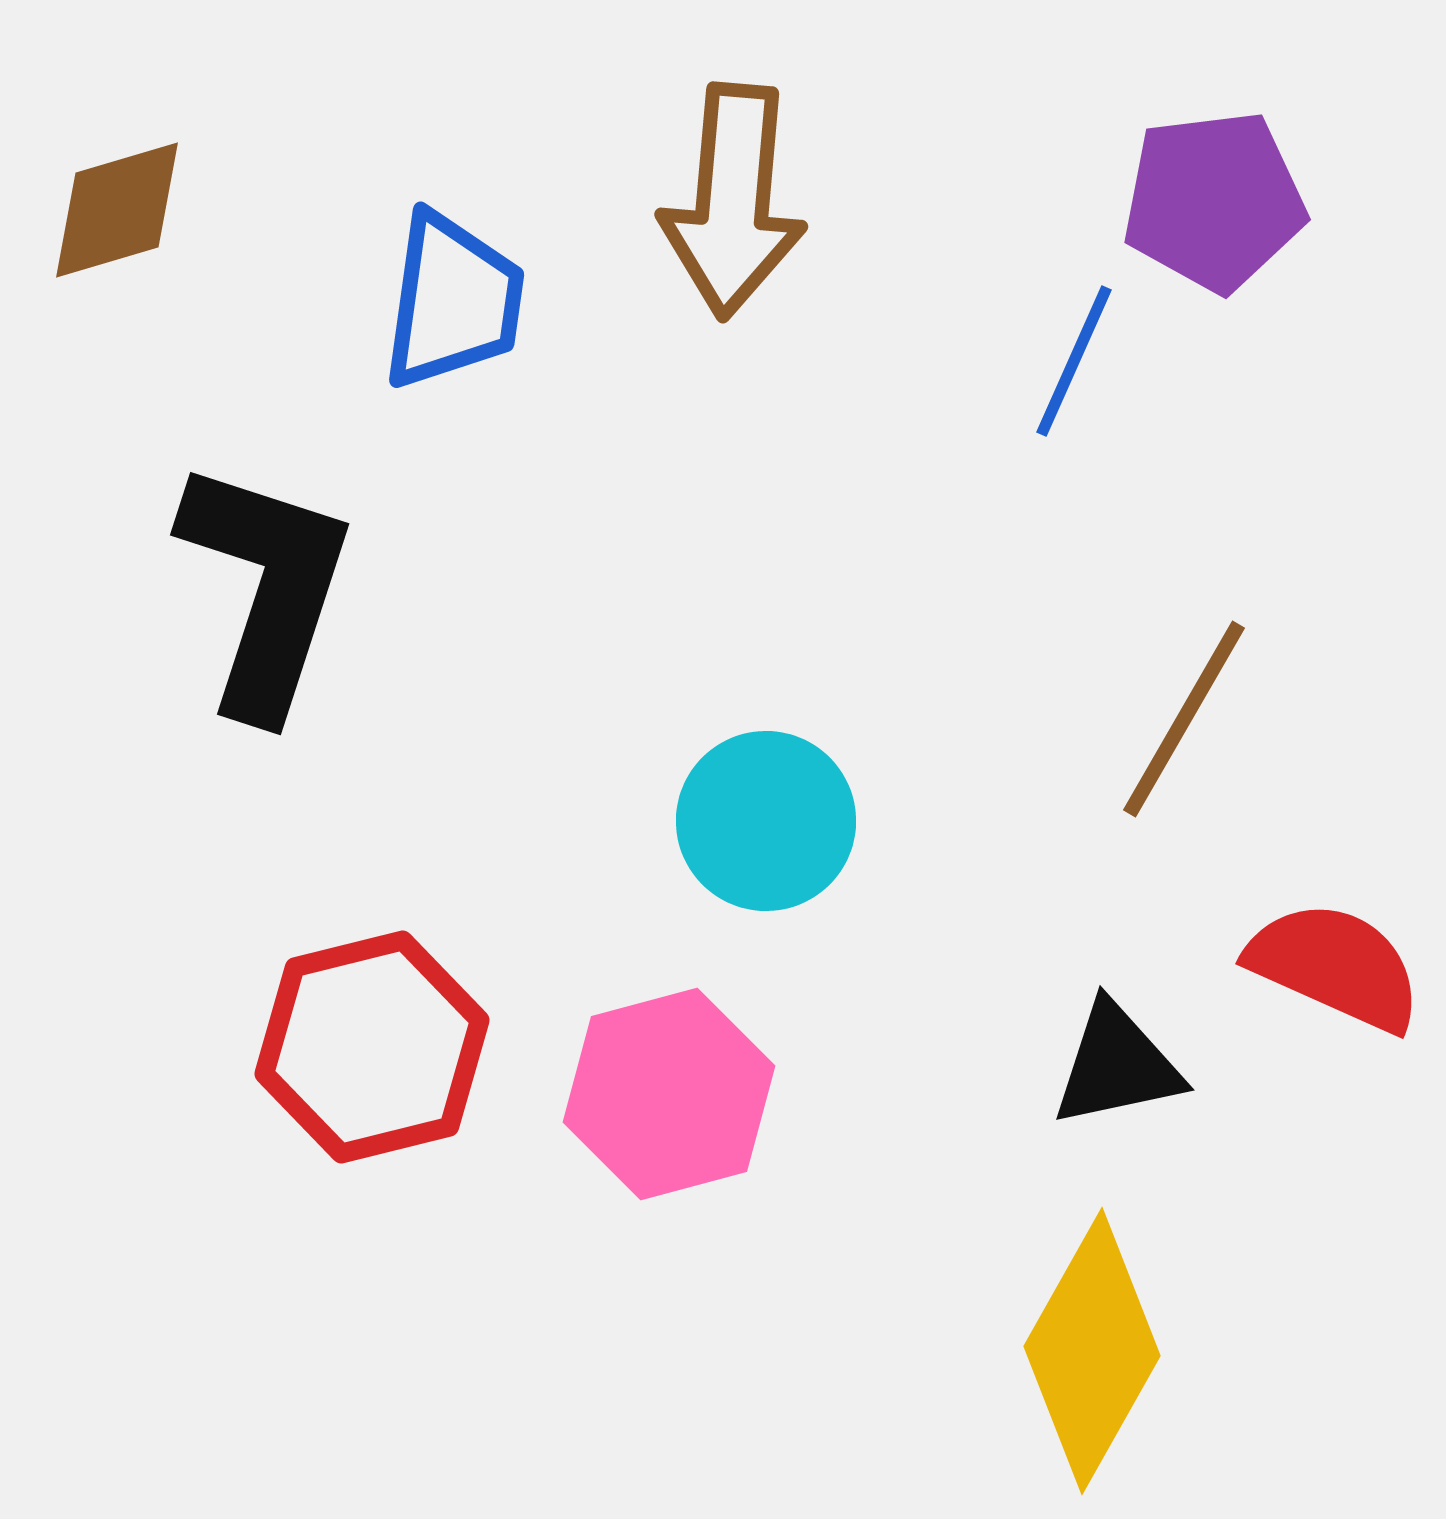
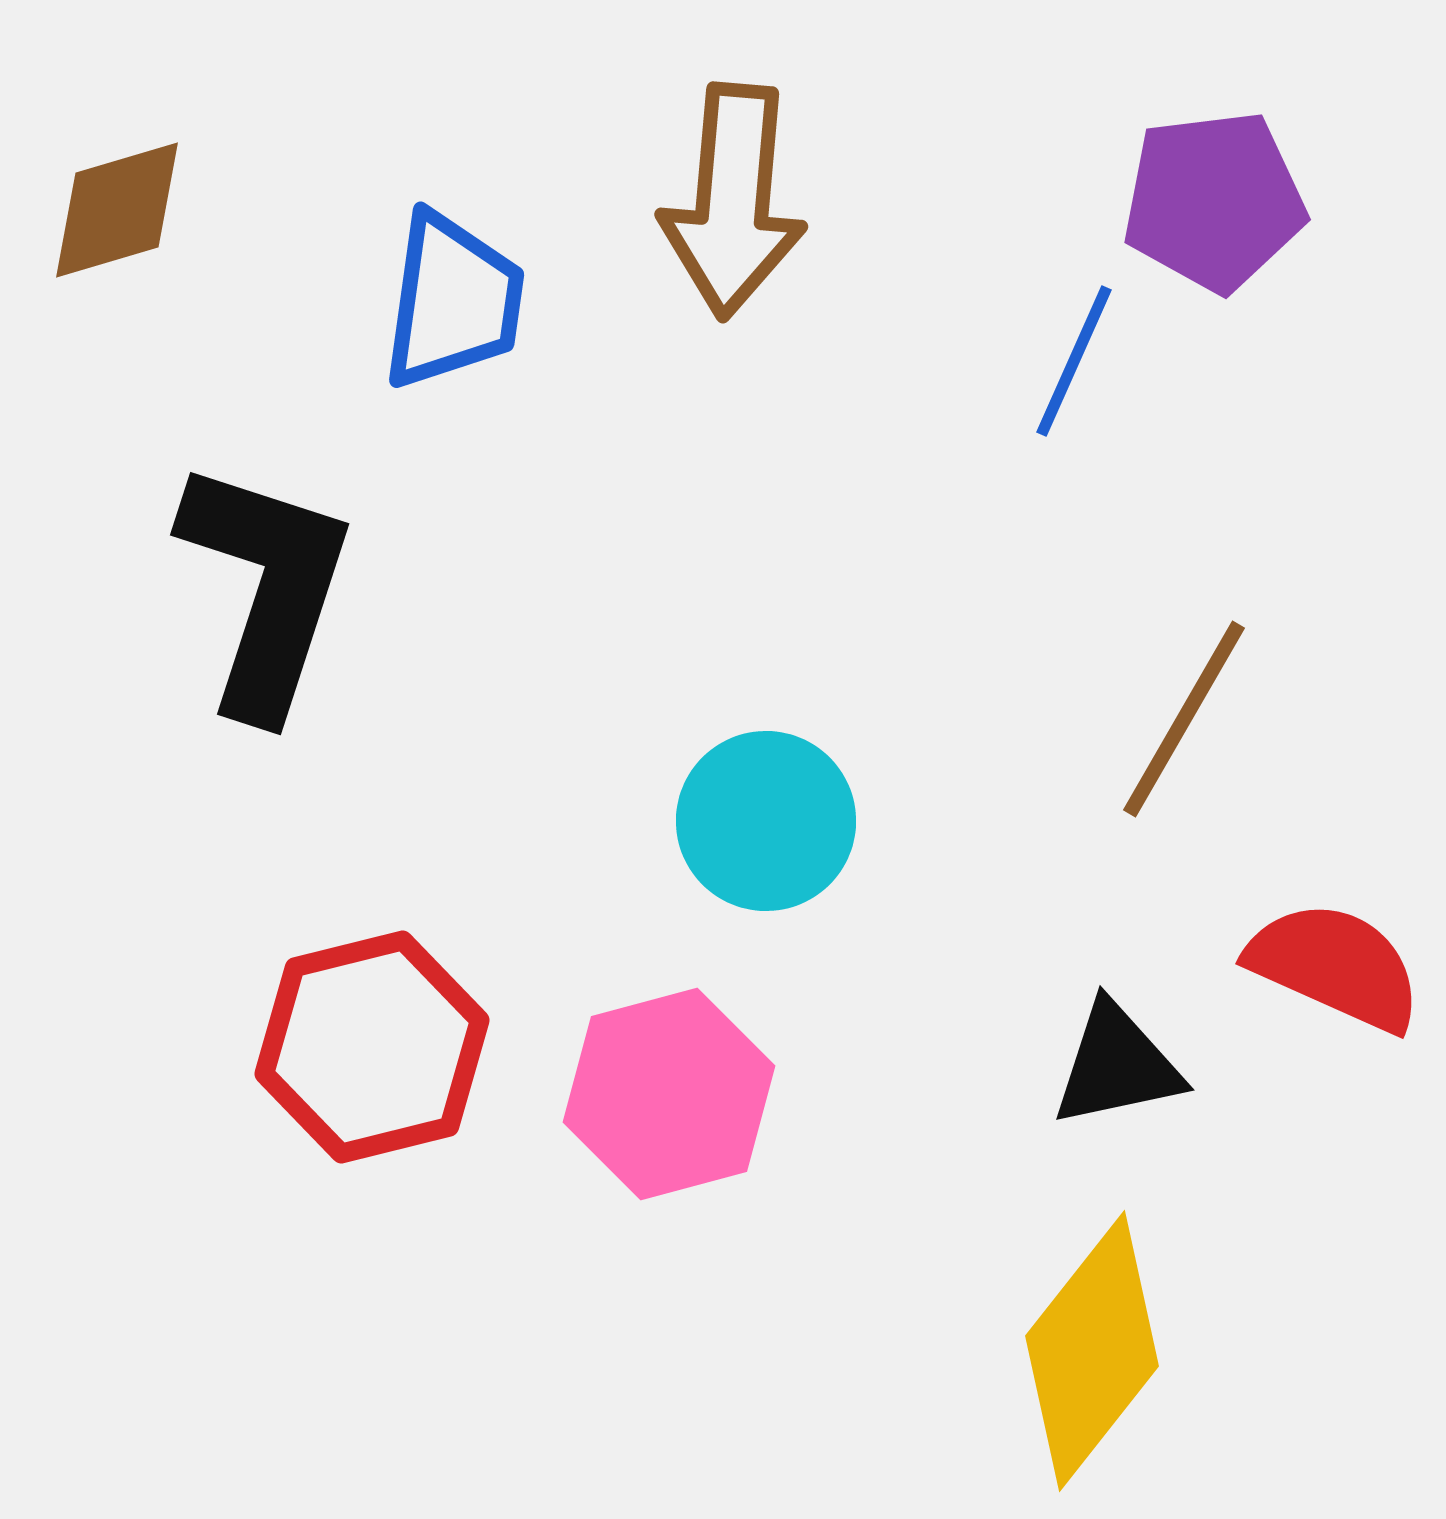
yellow diamond: rotated 9 degrees clockwise
